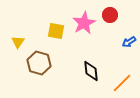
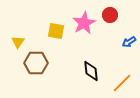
brown hexagon: moved 3 px left; rotated 15 degrees counterclockwise
